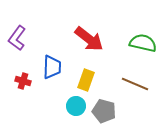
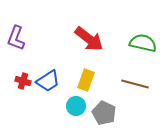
purple L-shape: moved 1 px left; rotated 15 degrees counterclockwise
blue trapezoid: moved 4 px left, 14 px down; rotated 55 degrees clockwise
brown line: rotated 8 degrees counterclockwise
gray pentagon: moved 2 px down; rotated 10 degrees clockwise
